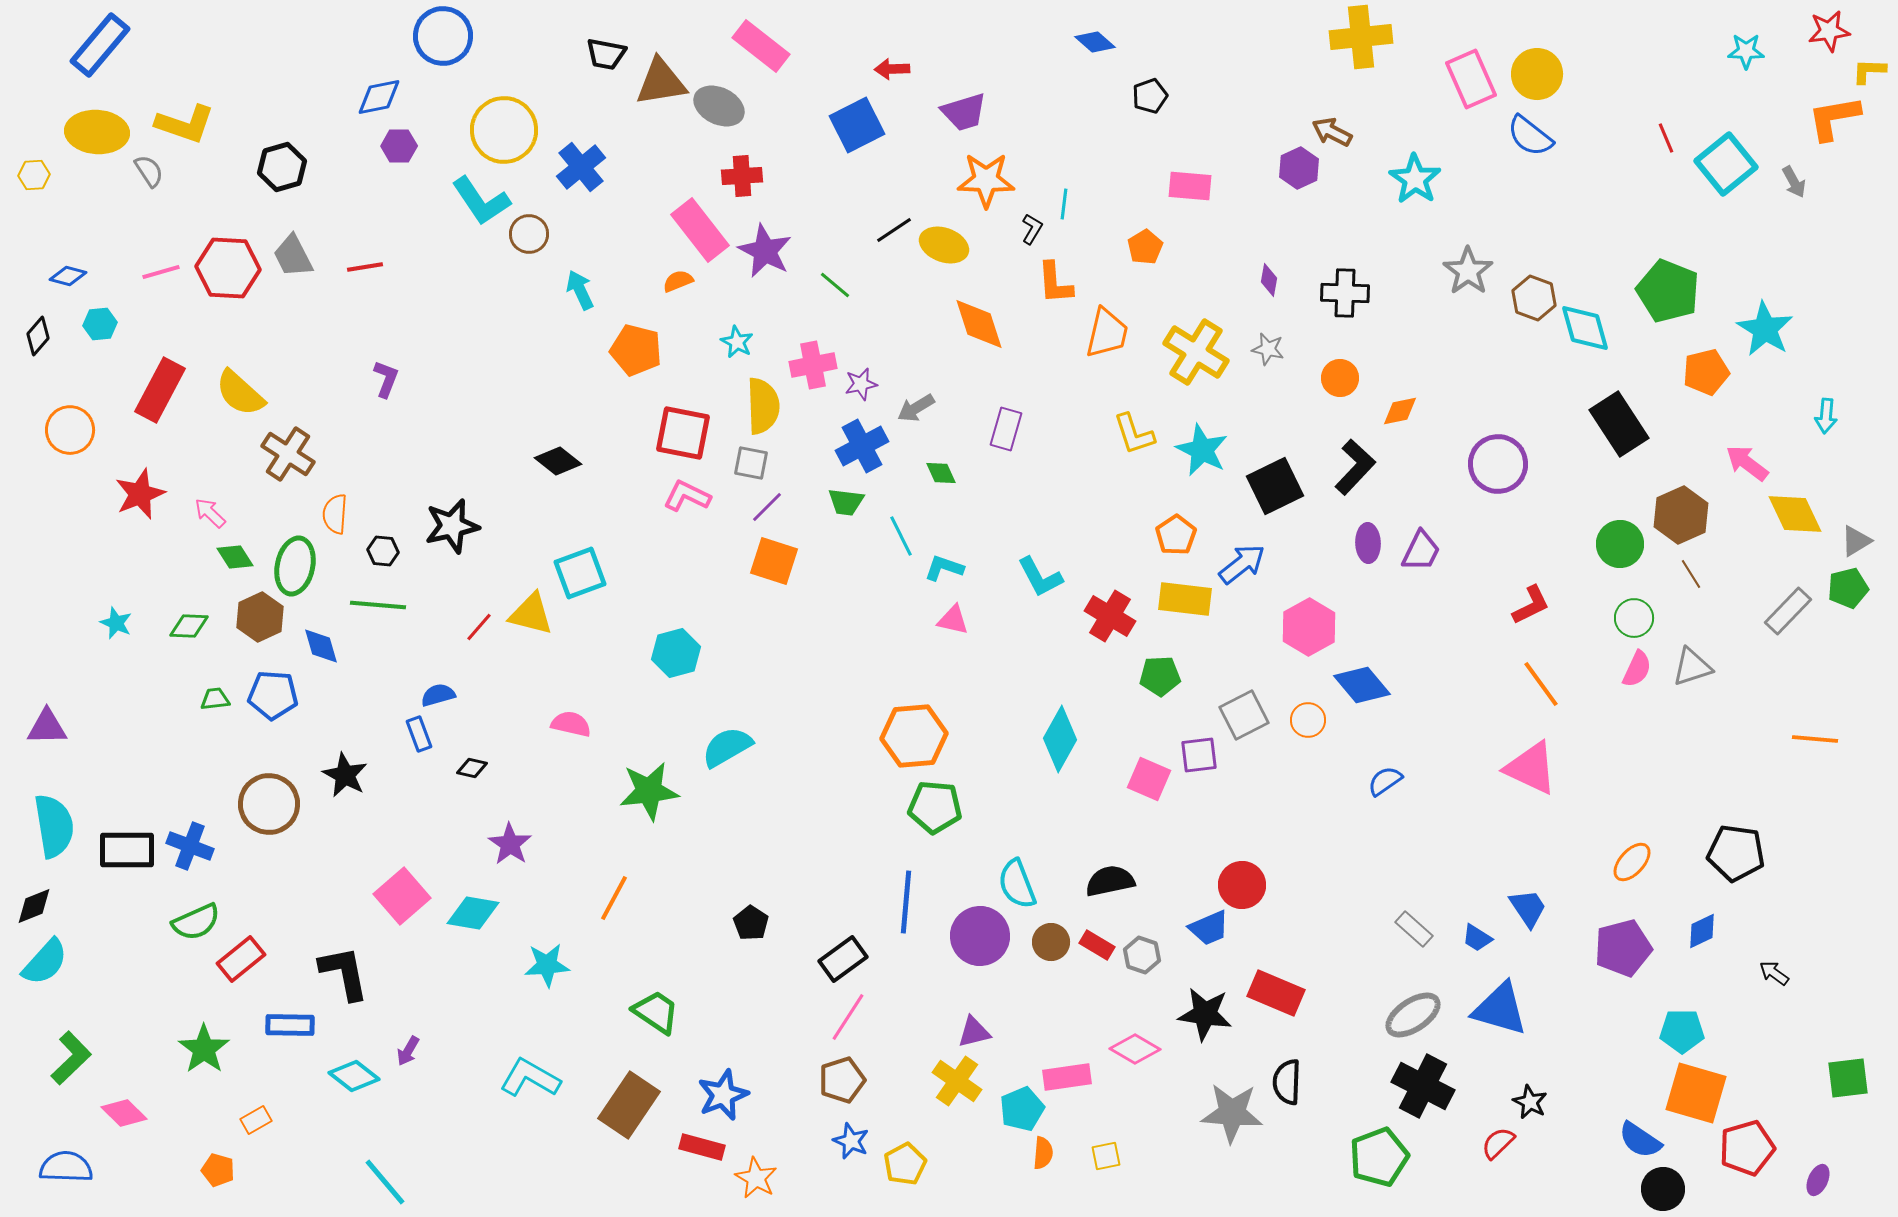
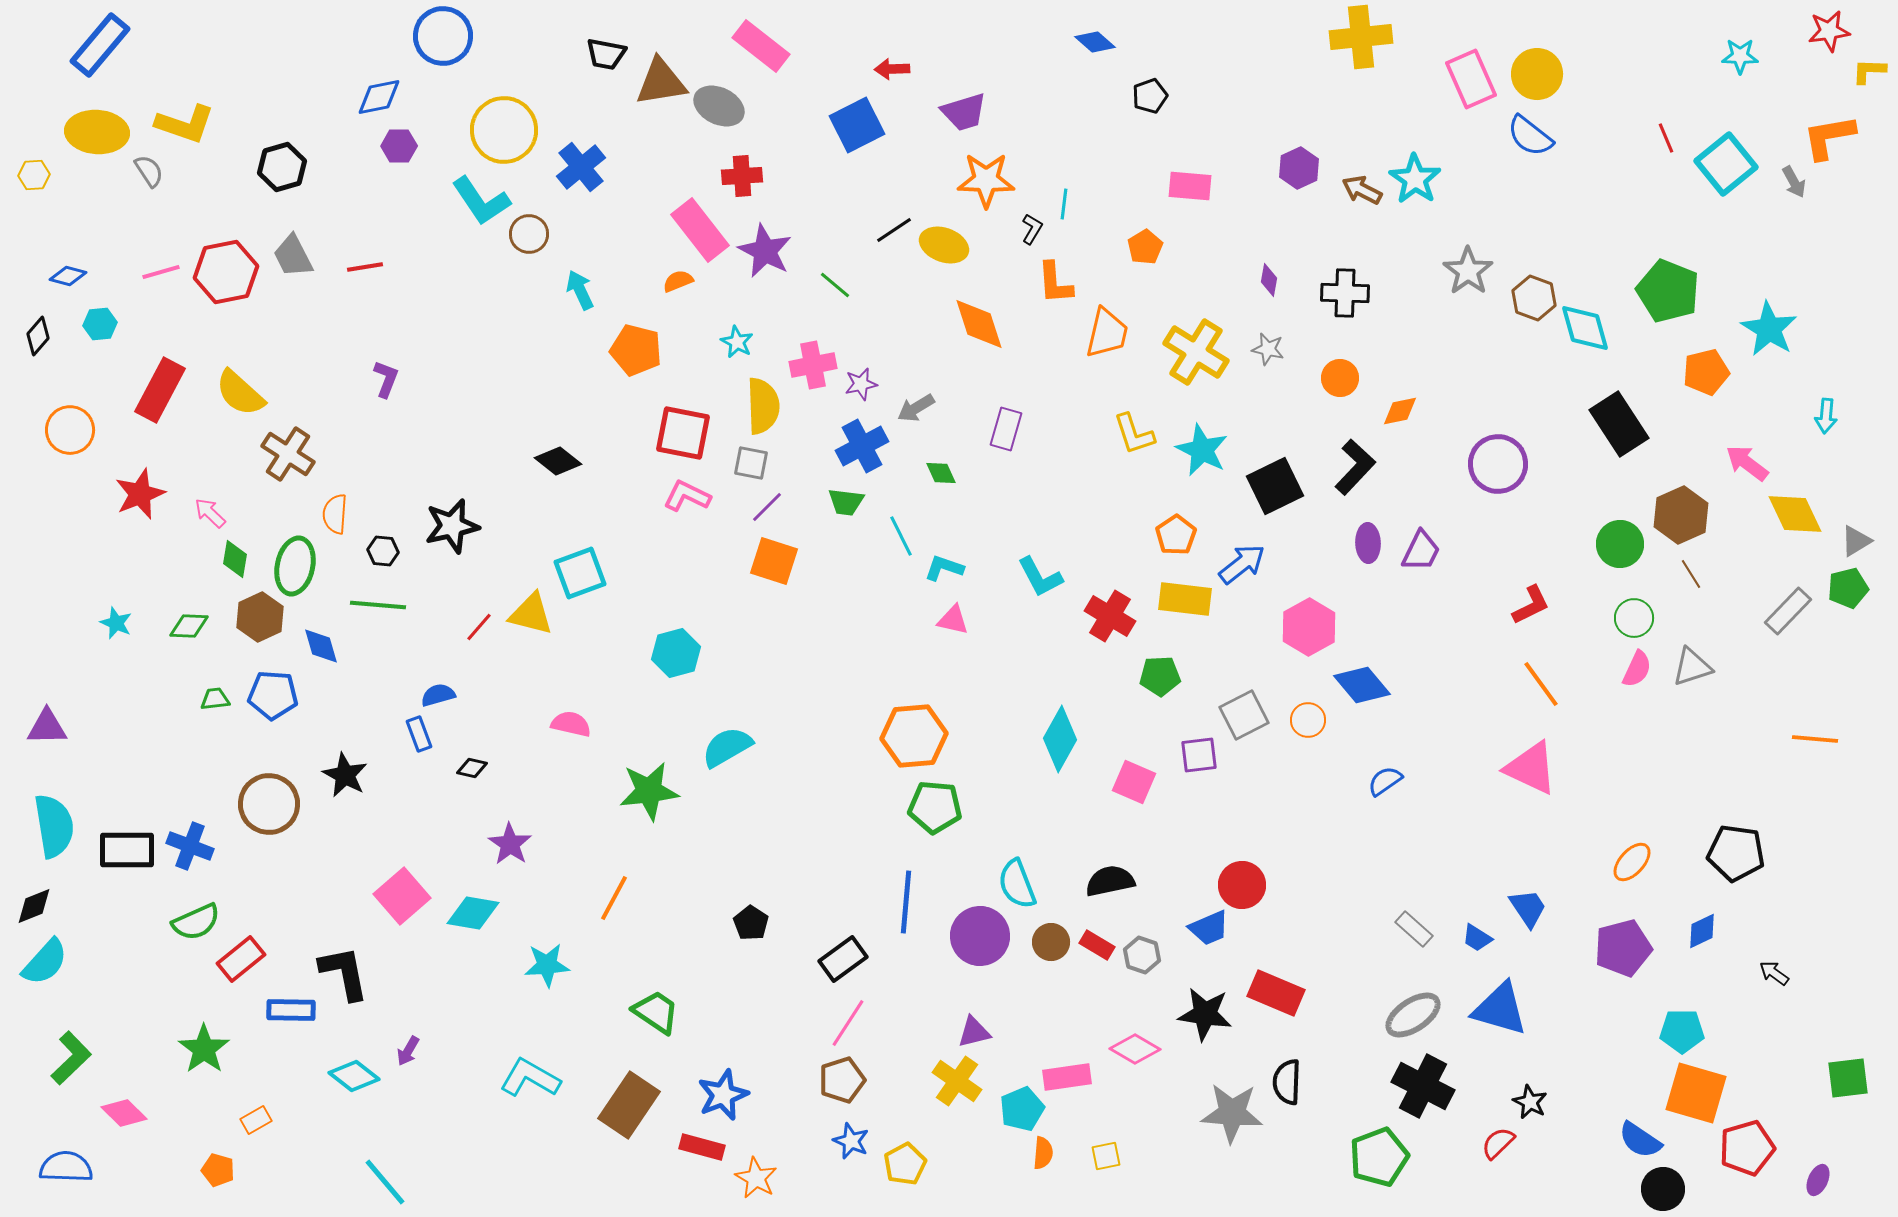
cyan star at (1746, 51): moved 6 px left, 5 px down
orange L-shape at (1834, 118): moved 5 px left, 19 px down
brown arrow at (1332, 132): moved 30 px right, 58 px down
red hexagon at (228, 268): moved 2 px left, 4 px down; rotated 14 degrees counterclockwise
cyan star at (1765, 329): moved 4 px right
green diamond at (235, 557): moved 2 px down; rotated 42 degrees clockwise
pink square at (1149, 779): moved 15 px left, 3 px down
pink line at (848, 1017): moved 6 px down
blue rectangle at (290, 1025): moved 1 px right, 15 px up
